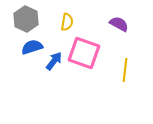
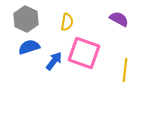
purple semicircle: moved 5 px up
blue semicircle: moved 3 px left
